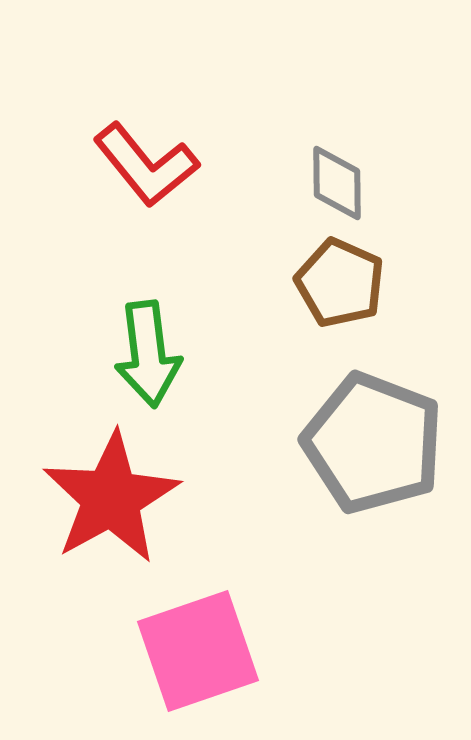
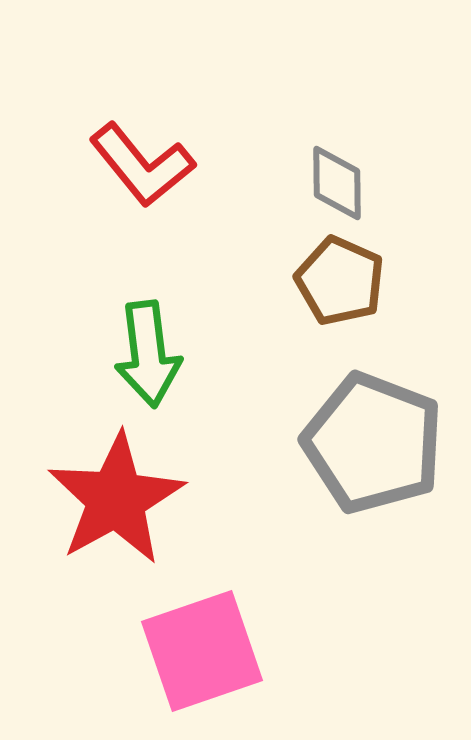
red L-shape: moved 4 px left
brown pentagon: moved 2 px up
red star: moved 5 px right, 1 px down
pink square: moved 4 px right
